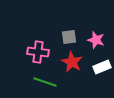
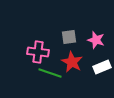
green line: moved 5 px right, 9 px up
